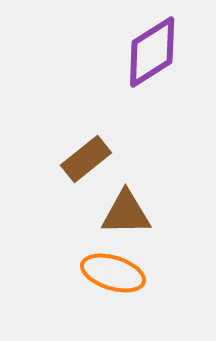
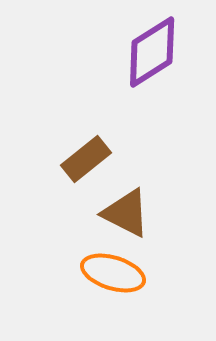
brown triangle: rotated 28 degrees clockwise
